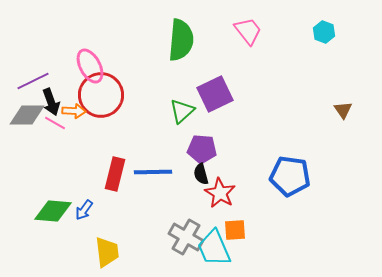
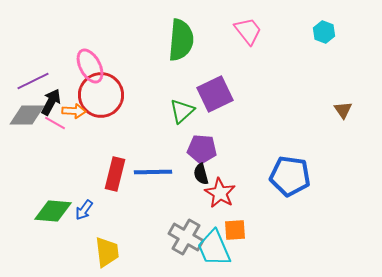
black arrow: rotated 132 degrees counterclockwise
